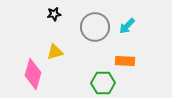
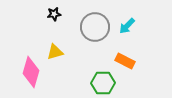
orange rectangle: rotated 24 degrees clockwise
pink diamond: moved 2 px left, 2 px up
